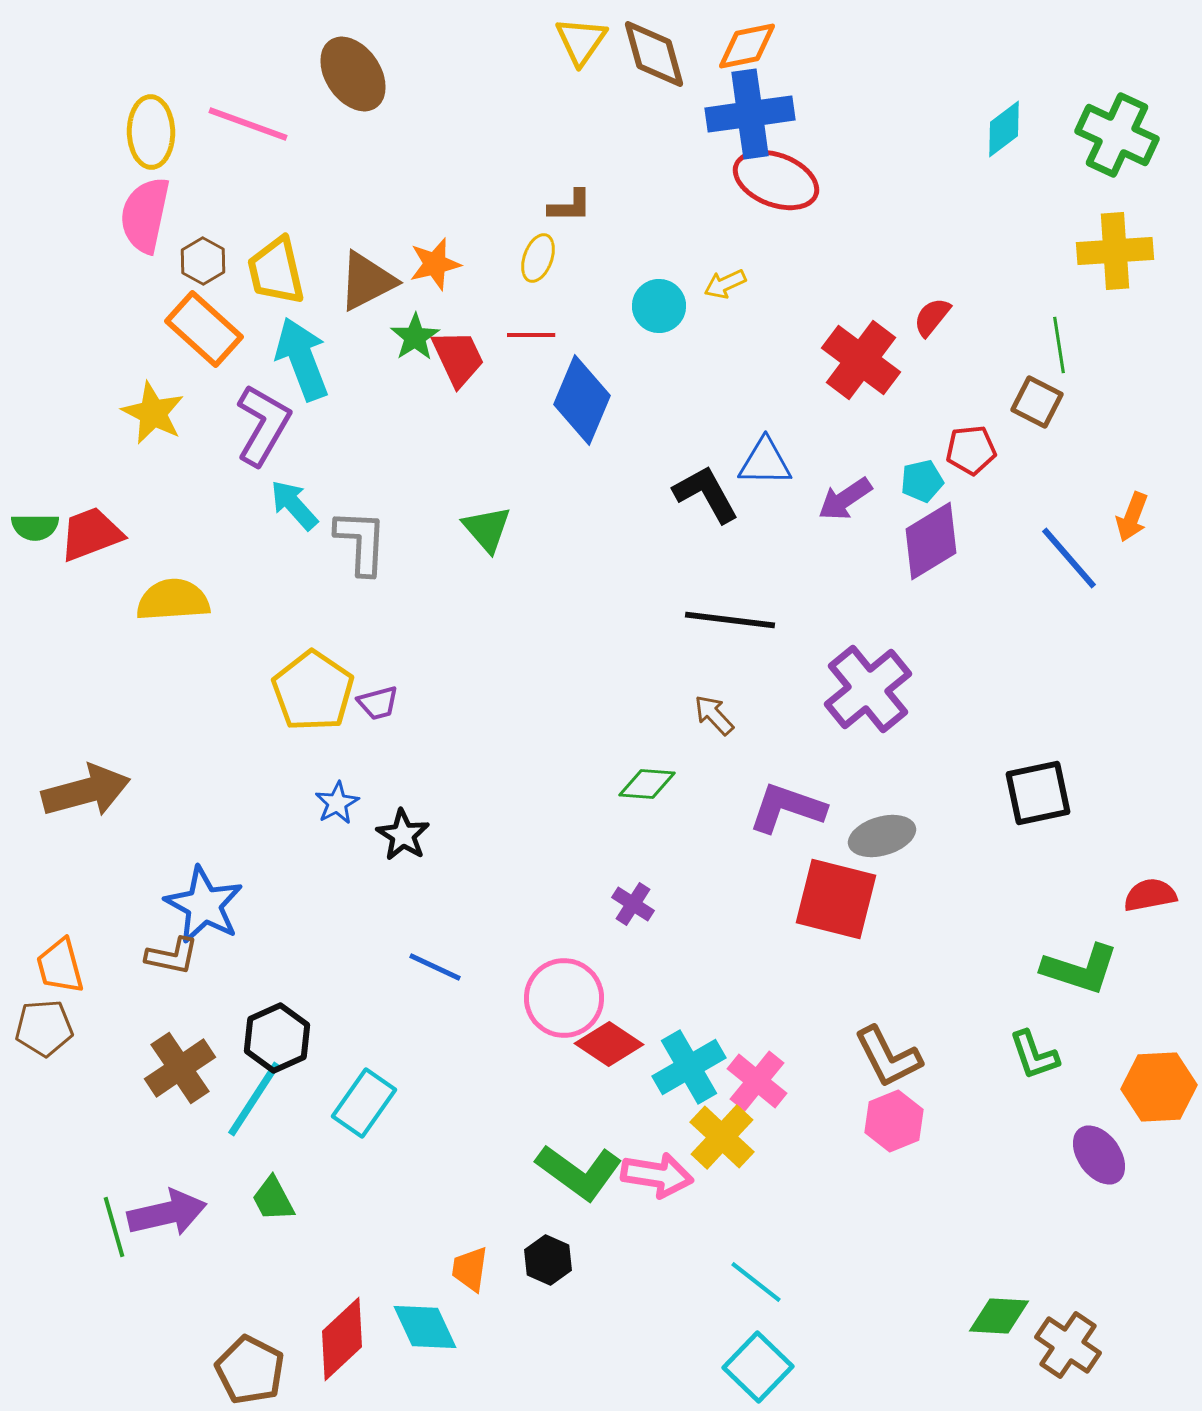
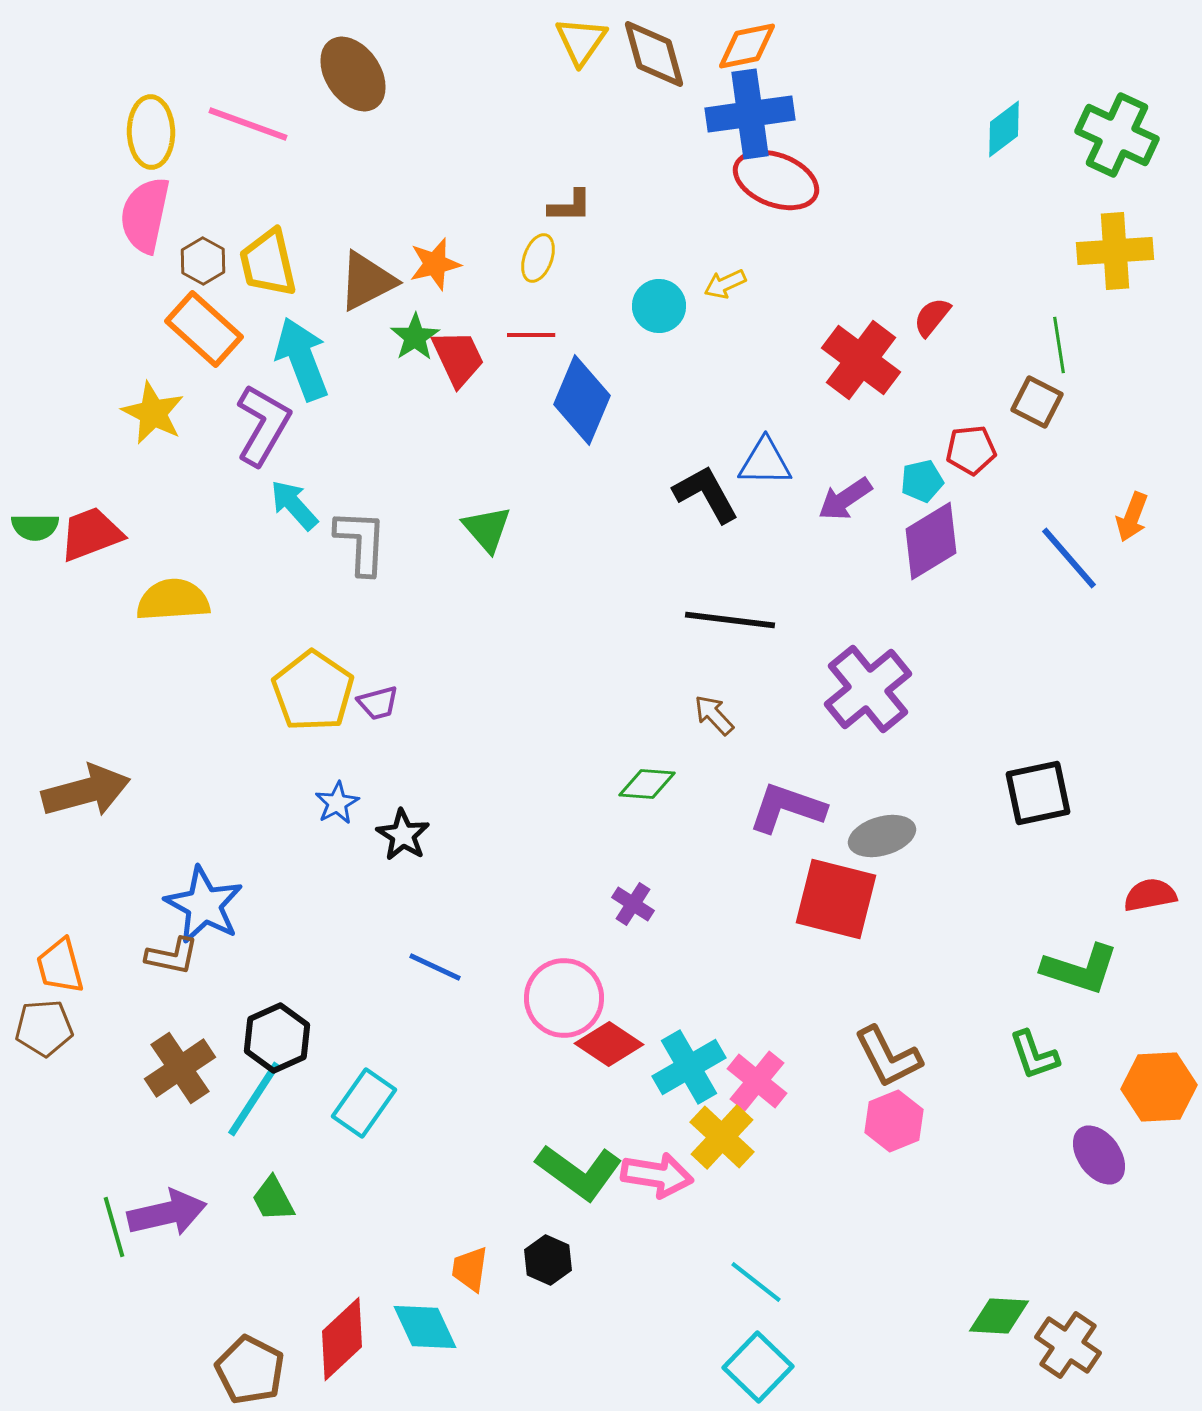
yellow trapezoid at (276, 271): moved 8 px left, 8 px up
